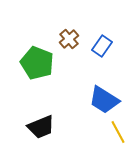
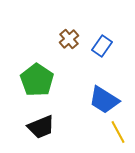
green pentagon: moved 17 px down; rotated 12 degrees clockwise
